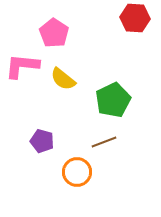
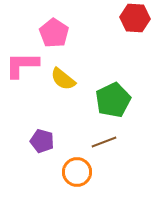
pink L-shape: moved 1 px up; rotated 6 degrees counterclockwise
